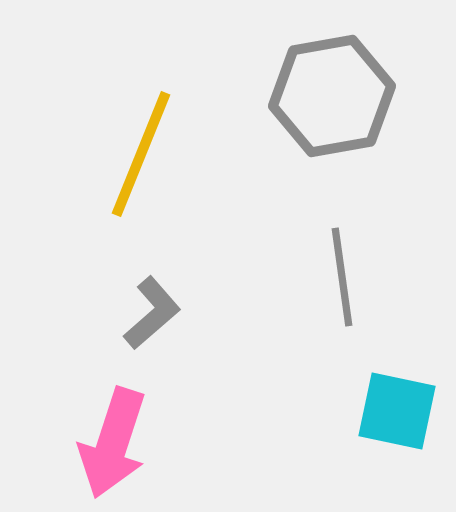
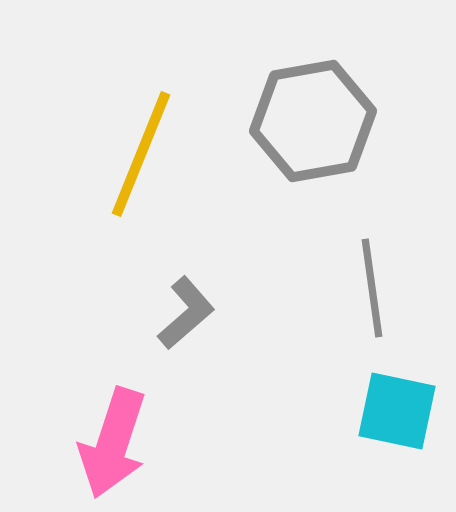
gray hexagon: moved 19 px left, 25 px down
gray line: moved 30 px right, 11 px down
gray L-shape: moved 34 px right
